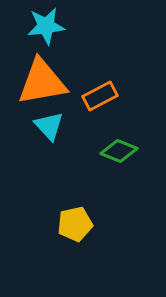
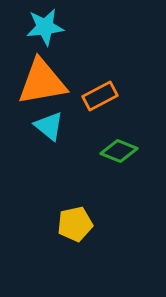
cyan star: moved 1 px left, 1 px down
cyan triangle: rotated 8 degrees counterclockwise
